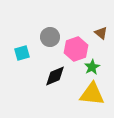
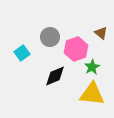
cyan square: rotated 21 degrees counterclockwise
